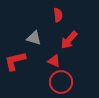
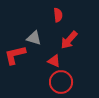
red L-shape: moved 6 px up
